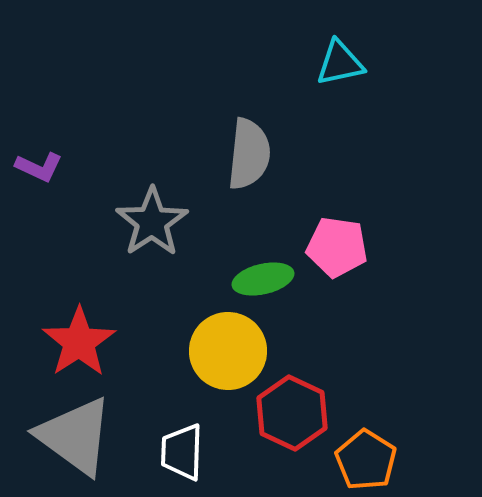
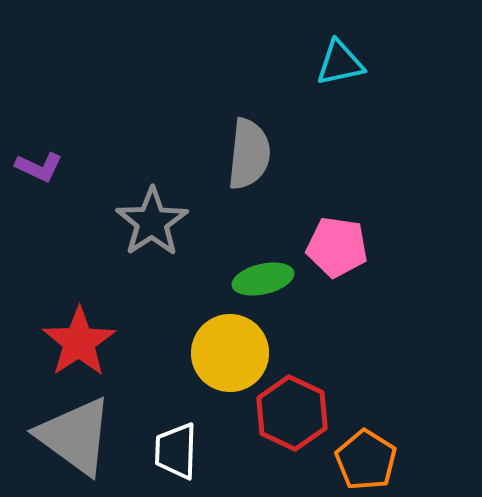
yellow circle: moved 2 px right, 2 px down
white trapezoid: moved 6 px left, 1 px up
